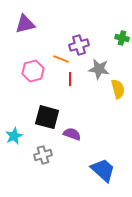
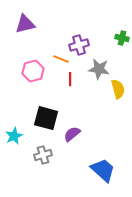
black square: moved 1 px left, 1 px down
purple semicircle: rotated 60 degrees counterclockwise
